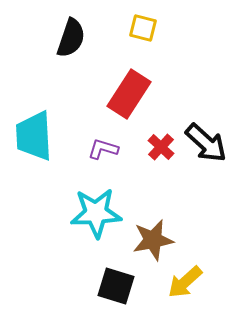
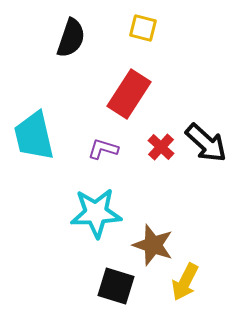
cyan trapezoid: rotated 10 degrees counterclockwise
brown star: moved 5 px down; rotated 30 degrees clockwise
yellow arrow: rotated 21 degrees counterclockwise
